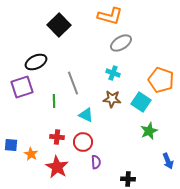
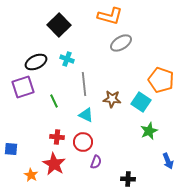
cyan cross: moved 46 px left, 14 px up
gray line: moved 11 px right, 1 px down; rotated 15 degrees clockwise
purple square: moved 1 px right
green line: rotated 24 degrees counterclockwise
blue square: moved 4 px down
orange star: moved 21 px down
purple semicircle: rotated 24 degrees clockwise
red star: moved 3 px left, 3 px up
